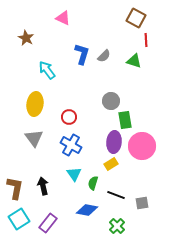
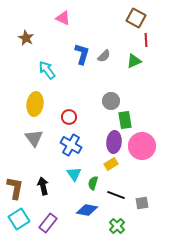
green triangle: rotated 42 degrees counterclockwise
